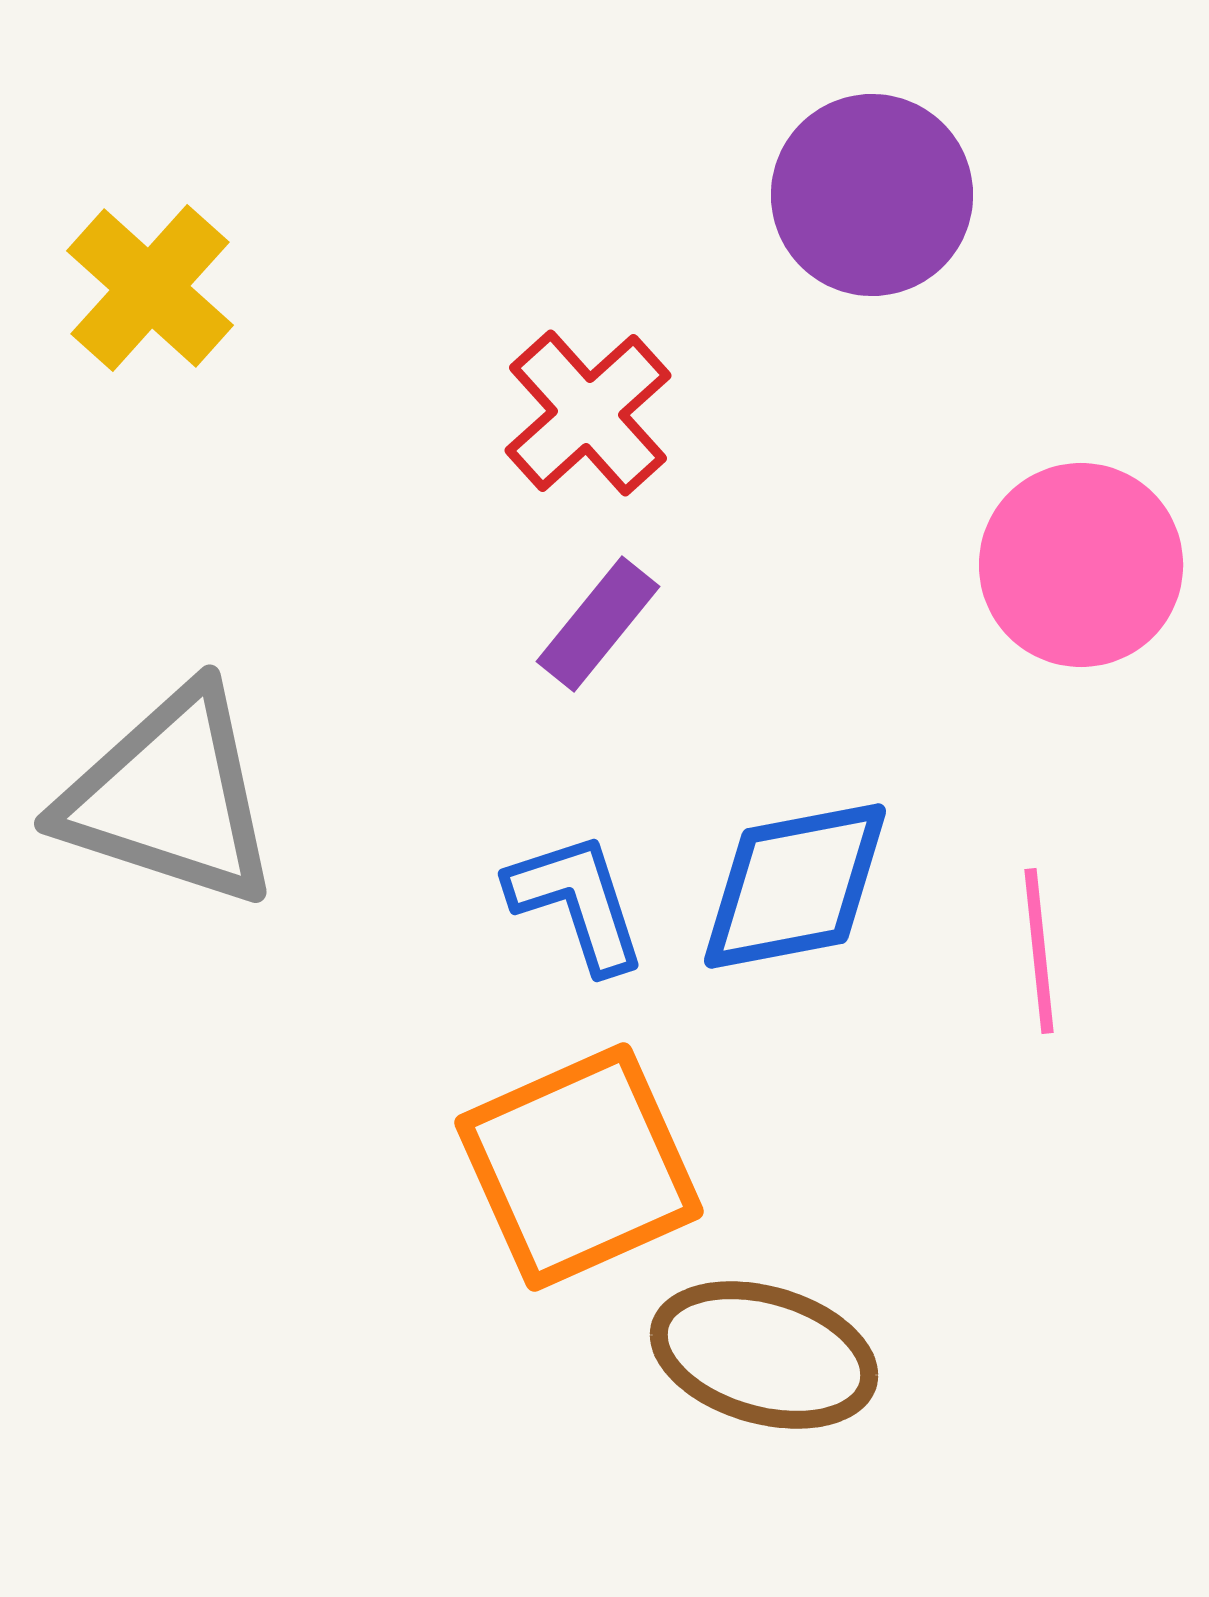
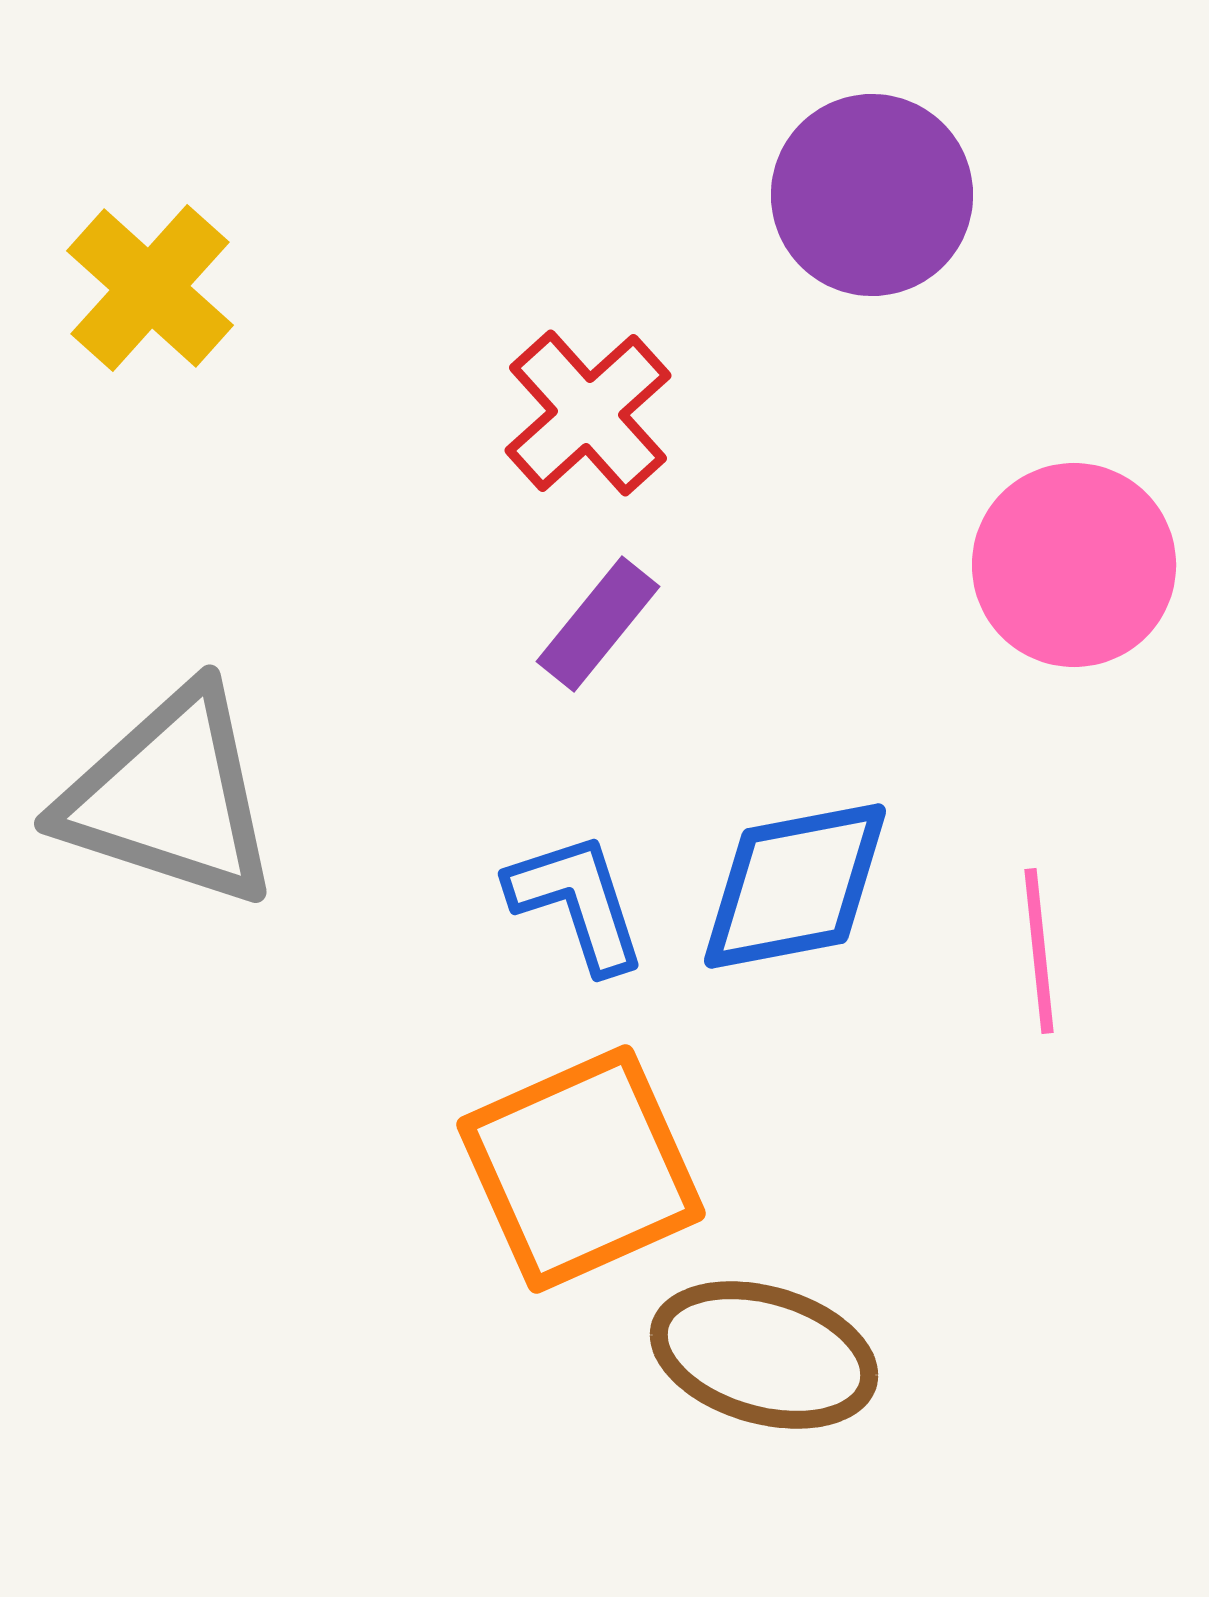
pink circle: moved 7 px left
orange square: moved 2 px right, 2 px down
